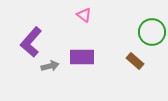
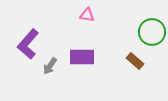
pink triangle: moved 3 px right; rotated 28 degrees counterclockwise
purple L-shape: moved 3 px left, 2 px down
gray arrow: rotated 138 degrees clockwise
